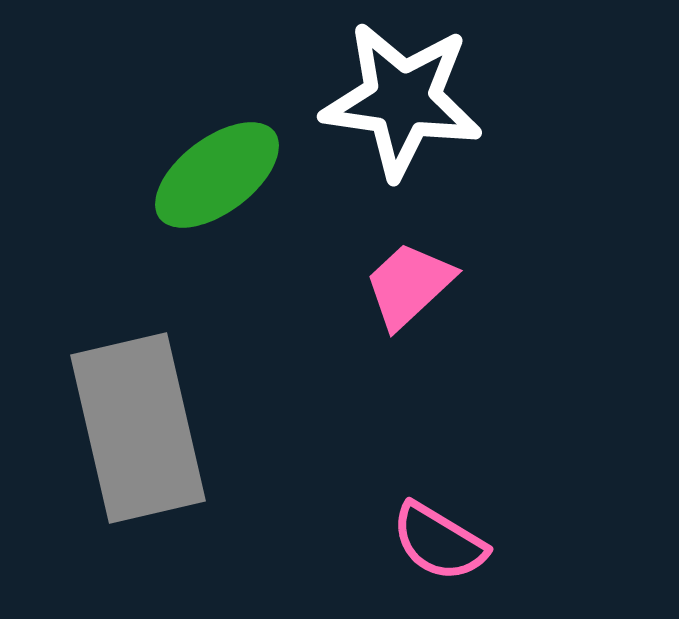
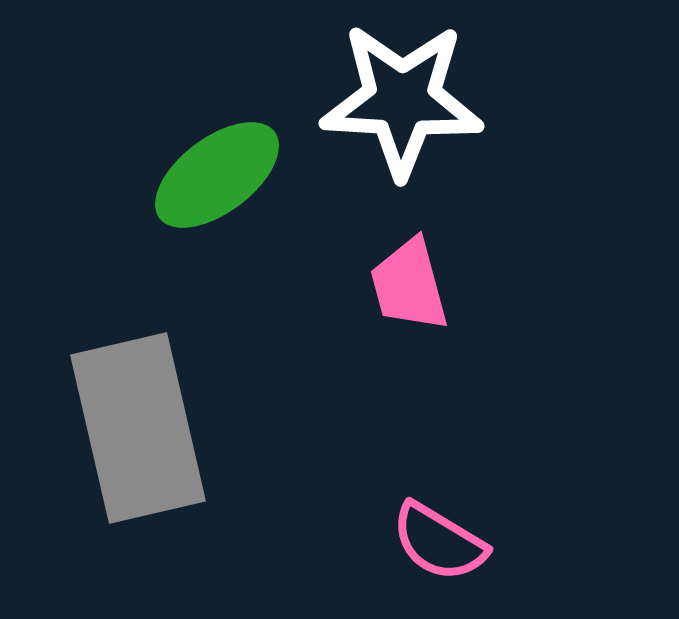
white star: rotated 5 degrees counterclockwise
pink trapezoid: rotated 62 degrees counterclockwise
